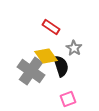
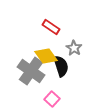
pink square: moved 16 px left; rotated 28 degrees counterclockwise
